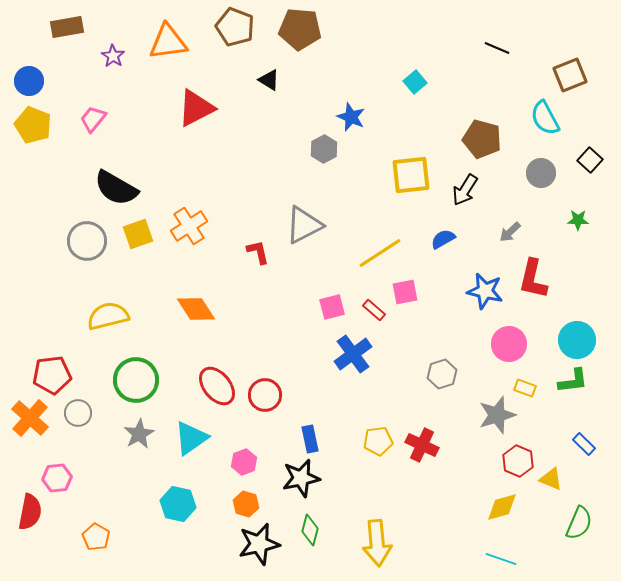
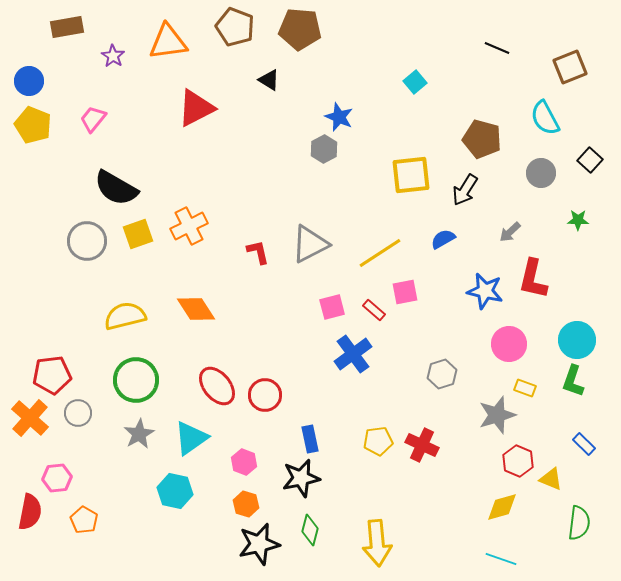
brown square at (570, 75): moved 8 px up
blue star at (351, 117): moved 12 px left
gray triangle at (304, 225): moved 6 px right, 19 px down
orange cross at (189, 226): rotated 6 degrees clockwise
yellow semicircle at (108, 316): moved 17 px right
green L-shape at (573, 381): rotated 116 degrees clockwise
pink hexagon at (244, 462): rotated 20 degrees counterclockwise
cyan hexagon at (178, 504): moved 3 px left, 13 px up
green semicircle at (579, 523): rotated 16 degrees counterclockwise
orange pentagon at (96, 537): moved 12 px left, 17 px up
